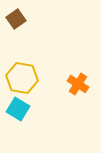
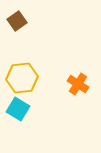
brown square: moved 1 px right, 2 px down
yellow hexagon: rotated 16 degrees counterclockwise
